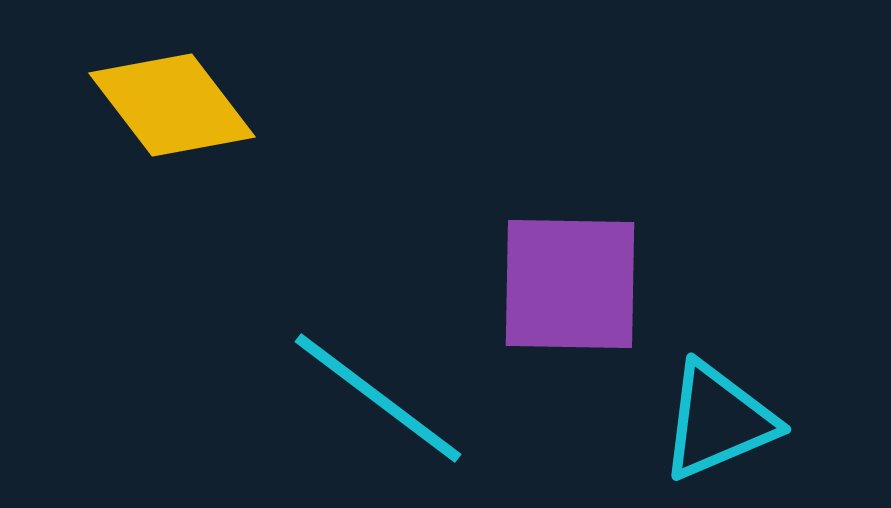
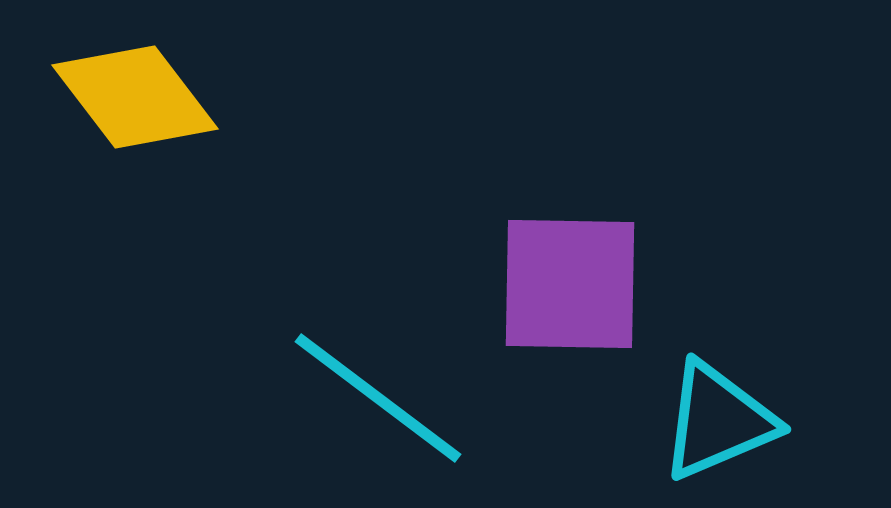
yellow diamond: moved 37 px left, 8 px up
